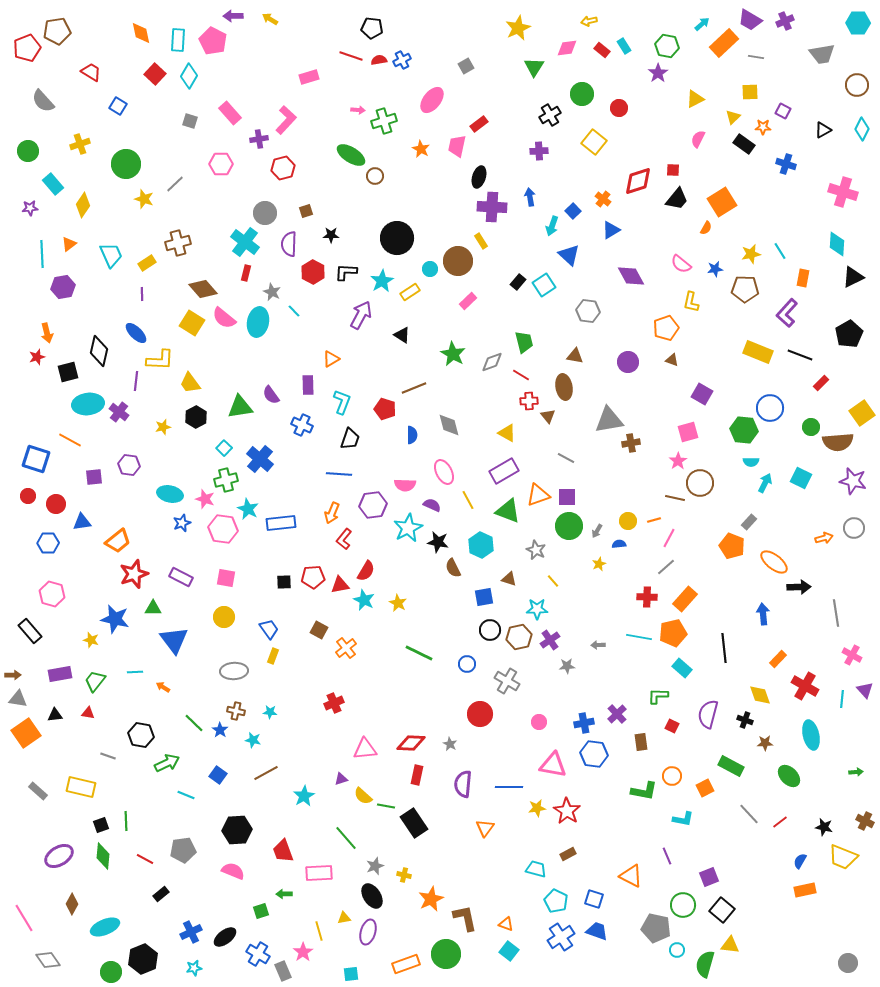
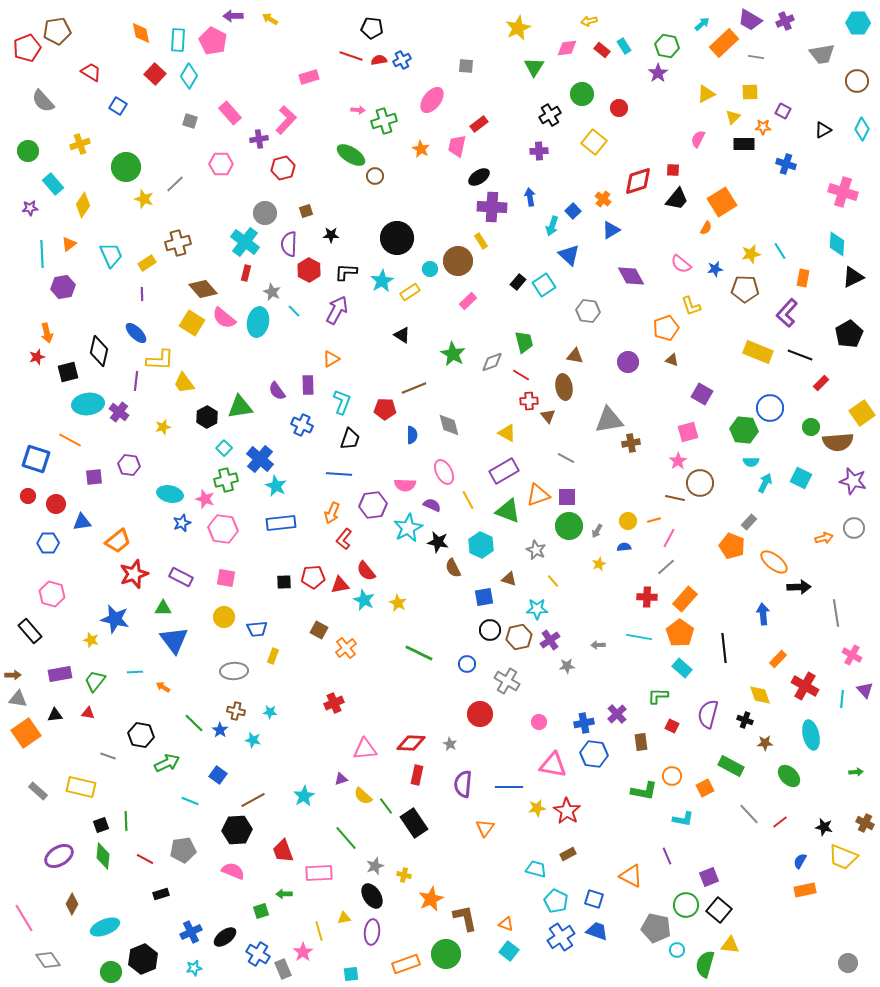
gray square at (466, 66): rotated 35 degrees clockwise
brown circle at (857, 85): moved 4 px up
yellow triangle at (695, 99): moved 11 px right, 5 px up
black rectangle at (744, 144): rotated 35 degrees counterclockwise
green circle at (126, 164): moved 3 px down
black ellipse at (479, 177): rotated 40 degrees clockwise
red hexagon at (313, 272): moved 4 px left, 2 px up
yellow L-shape at (691, 302): moved 4 px down; rotated 30 degrees counterclockwise
purple arrow at (361, 315): moved 24 px left, 5 px up
yellow trapezoid at (190, 383): moved 6 px left
purple semicircle at (271, 395): moved 6 px right, 4 px up
red pentagon at (385, 409): rotated 15 degrees counterclockwise
black hexagon at (196, 417): moved 11 px right
cyan star at (248, 509): moved 28 px right, 23 px up
blue semicircle at (619, 544): moved 5 px right, 3 px down
red semicircle at (366, 571): rotated 110 degrees clockwise
green triangle at (153, 608): moved 10 px right
blue trapezoid at (269, 629): moved 12 px left; rotated 120 degrees clockwise
orange pentagon at (673, 633): moved 7 px right; rotated 24 degrees counterclockwise
brown line at (266, 773): moved 13 px left, 27 px down
cyan line at (186, 795): moved 4 px right, 6 px down
green line at (386, 806): rotated 42 degrees clockwise
brown cross at (865, 821): moved 2 px down
black rectangle at (161, 894): rotated 21 degrees clockwise
green circle at (683, 905): moved 3 px right
black square at (722, 910): moved 3 px left
purple ellipse at (368, 932): moved 4 px right; rotated 10 degrees counterclockwise
gray rectangle at (283, 971): moved 2 px up
